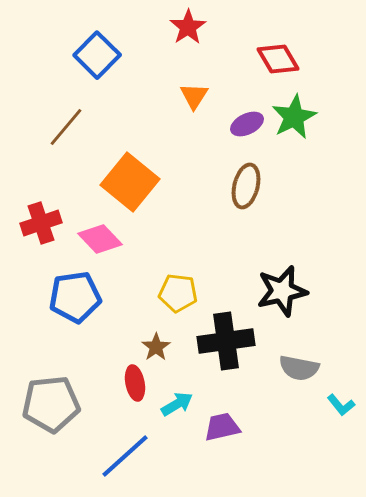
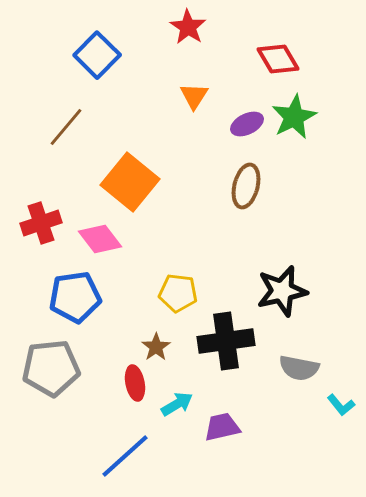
red star: rotated 6 degrees counterclockwise
pink diamond: rotated 6 degrees clockwise
gray pentagon: moved 36 px up
